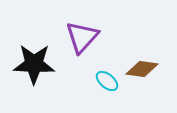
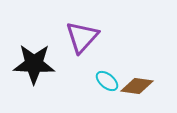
brown diamond: moved 5 px left, 17 px down
